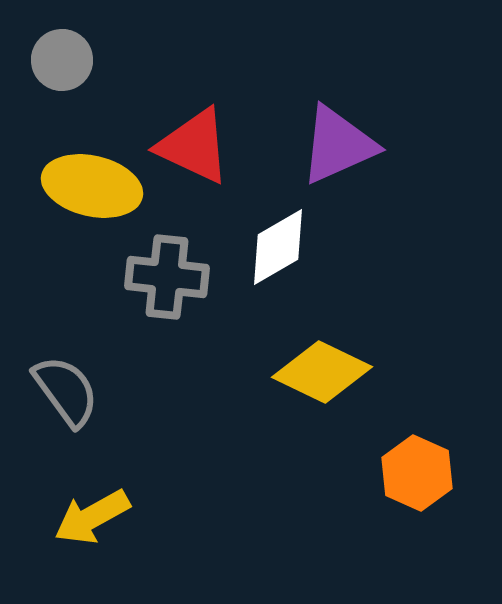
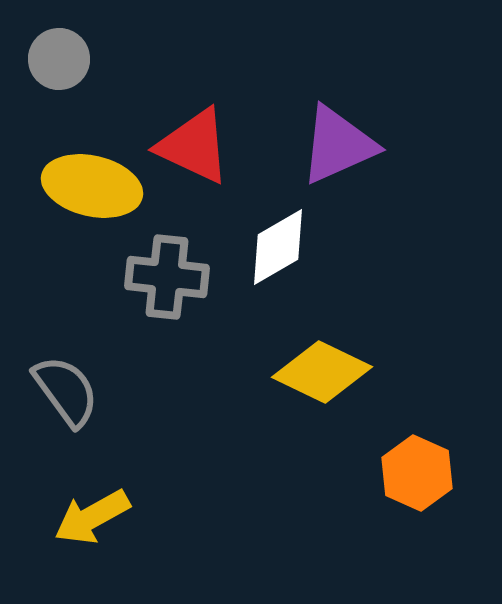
gray circle: moved 3 px left, 1 px up
